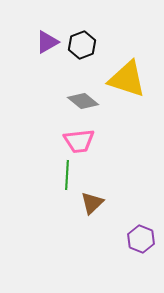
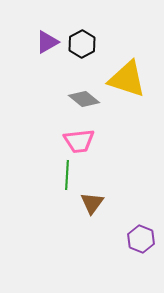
black hexagon: moved 1 px up; rotated 8 degrees counterclockwise
gray diamond: moved 1 px right, 2 px up
brown triangle: rotated 10 degrees counterclockwise
